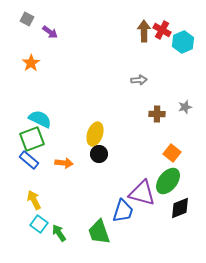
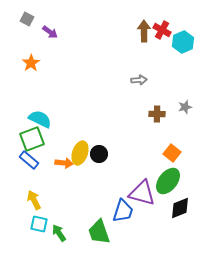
yellow ellipse: moved 15 px left, 19 px down
cyan square: rotated 24 degrees counterclockwise
